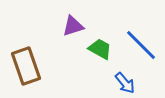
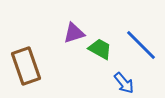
purple triangle: moved 1 px right, 7 px down
blue arrow: moved 1 px left
